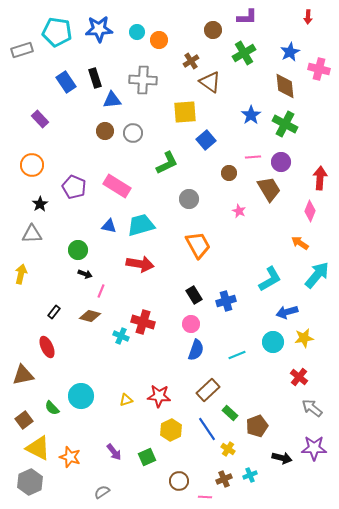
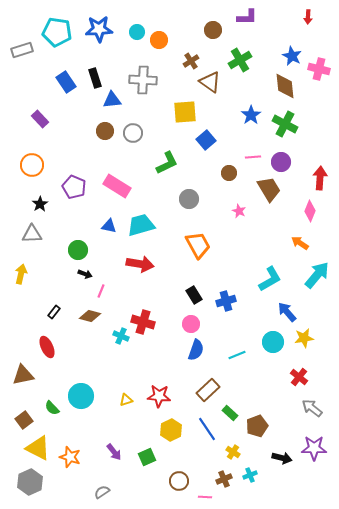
blue star at (290, 52): moved 2 px right, 4 px down; rotated 18 degrees counterclockwise
green cross at (244, 53): moved 4 px left, 7 px down
blue arrow at (287, 312): rotated 65 degrees clockwise
yellow cross at (228, 449): moved 5 px right, 3 px down
